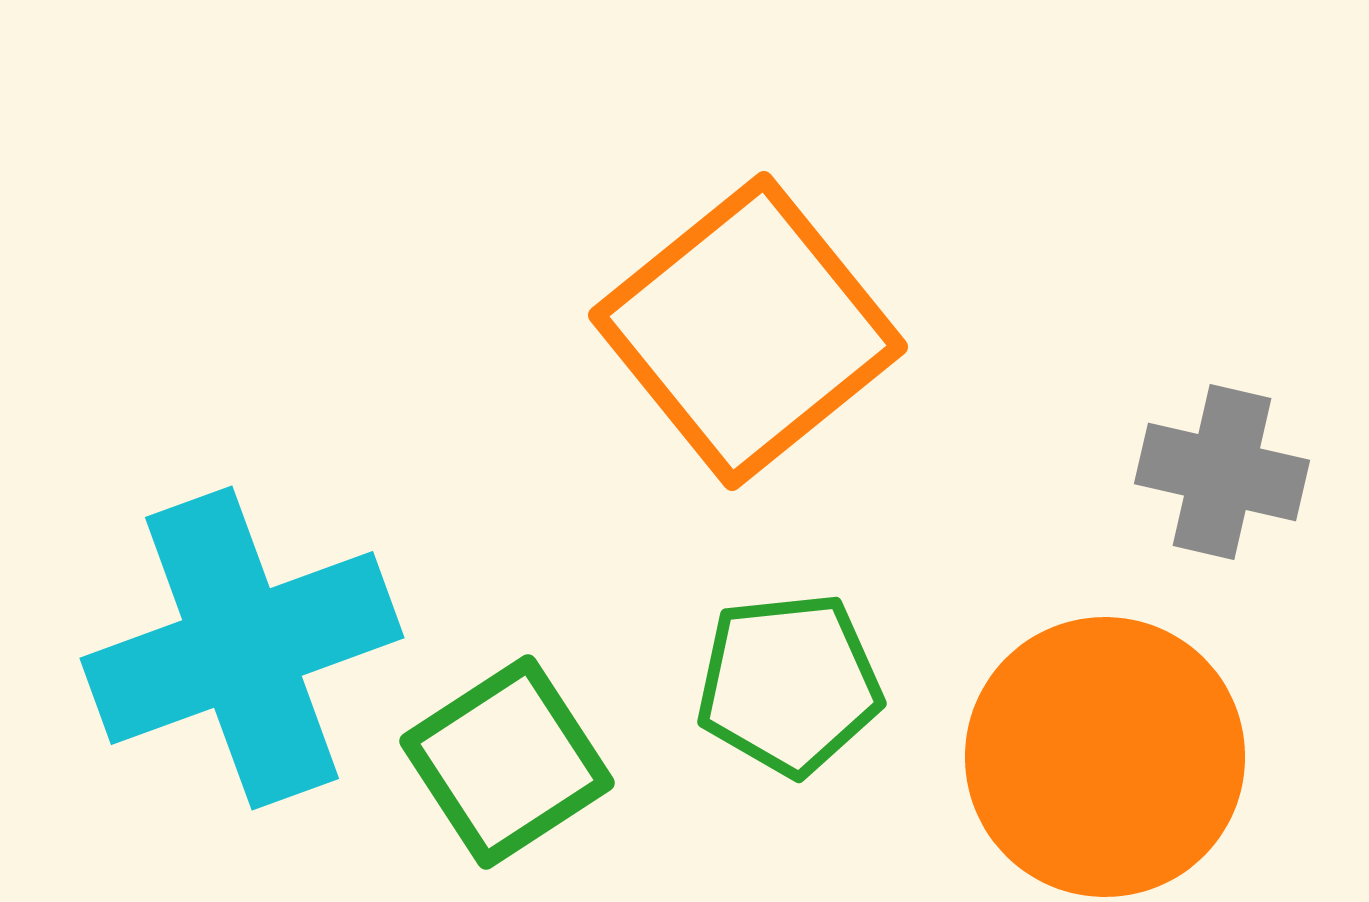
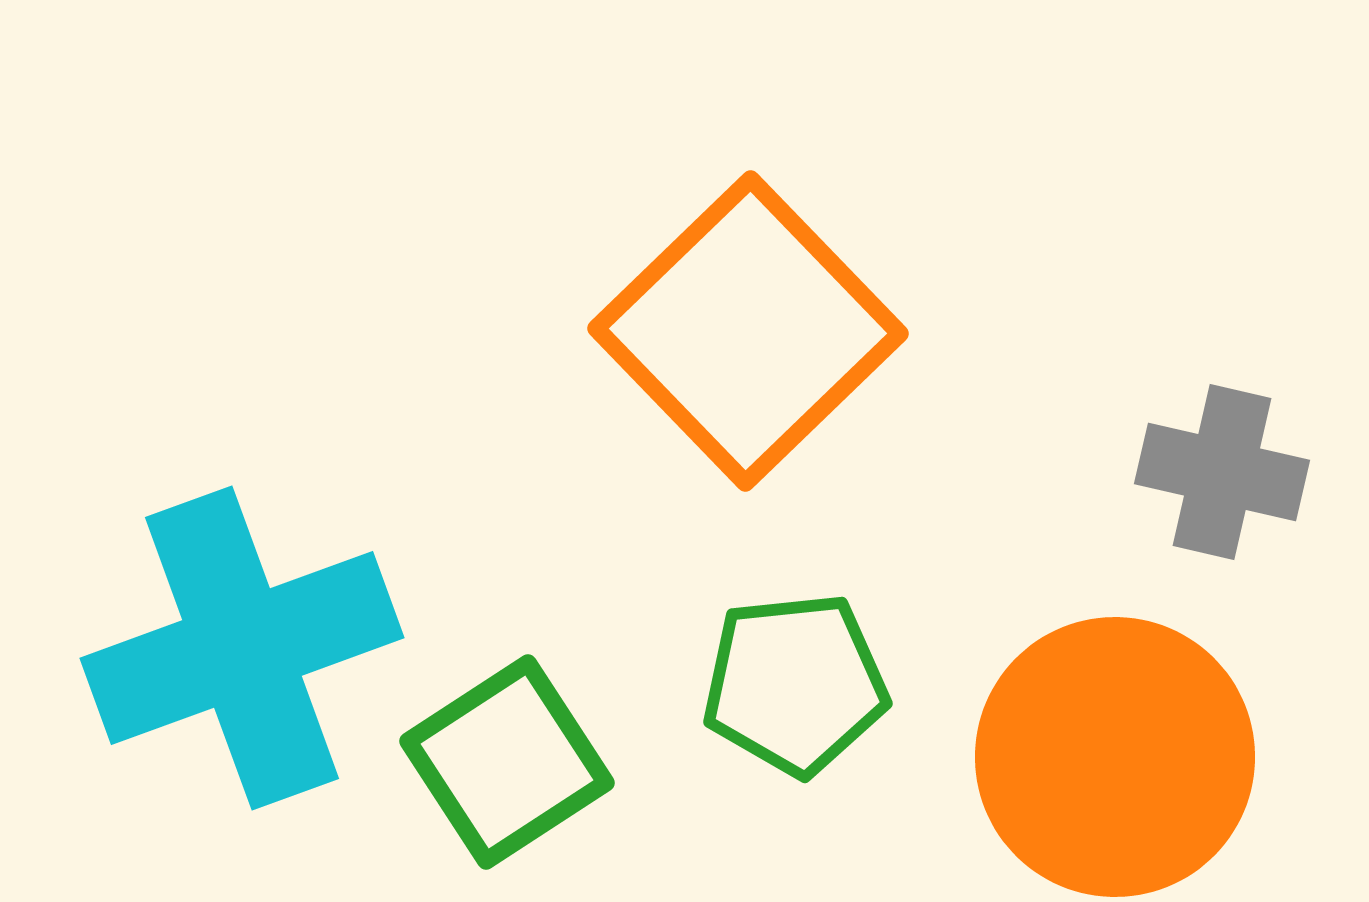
orange square: rotated 5 degrees counterclockwise
green pentagon: moved 6 px right
orange circle: moved 10 px right
